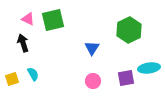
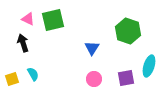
green hexagon: moved 1 px left, 1 px down; rotated 15 degrees counterclockwise
cyan ellipse: moved 2 px up; rotated 65 degrees counterclockwise
pink circle: moved 1 px right, 2 px up
